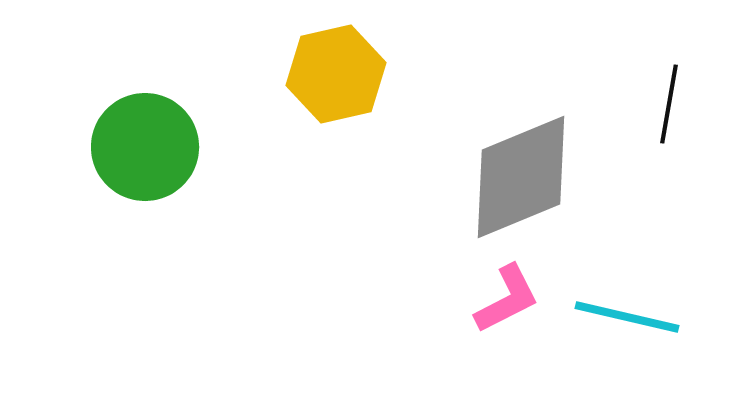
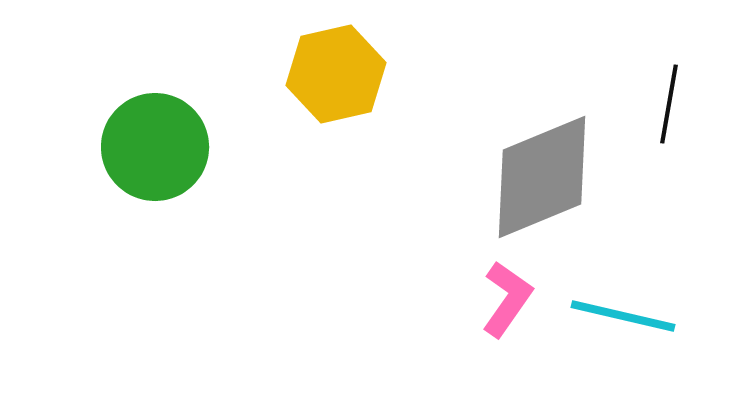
green circle: moved 10 px right
gray diamond: moved 21 px right
pink L-shape: rotated 28 degrees counterclockwise
cyan line: moved 4 px left, 1 px up
